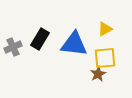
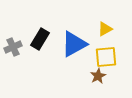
blue triangle: rotated 36 degrees counterclockwise
yellow square: moved 1 px right, 1 px up
brown star: moved 2 px down
